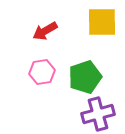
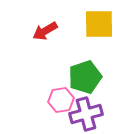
yellow square: moved 3 px left, 2 px down
pink hexagon: moved 19 px right, 28 px down
purple cross: moved 12 px left
